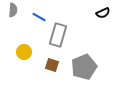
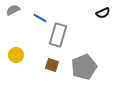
gray semicircle: rotated 120 degrees counterclockwise
blue line: moved 1 px right, 1 px down
yellow circle: moved 8 px left, 3 px down
